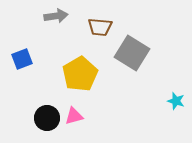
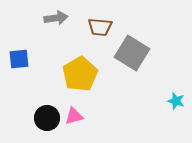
gray arrow: moved 2 px down
blue square: moved 3 px left; rotated 15 degrees clockwise
